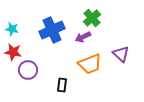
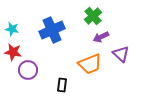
green cross: moved 1 px right, 2 px up
purple arrow: moved 18 px right
